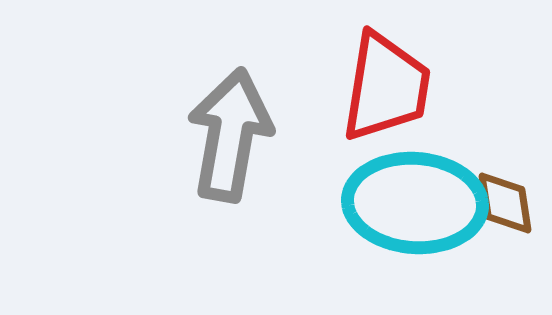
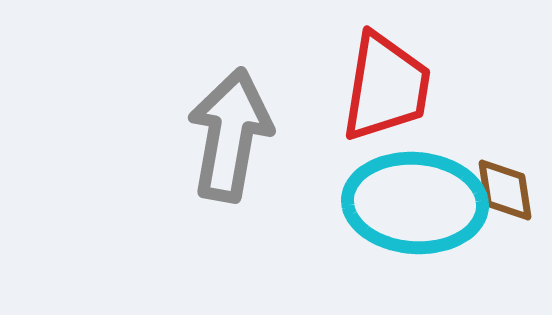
brown diamond: moved 13 px up
